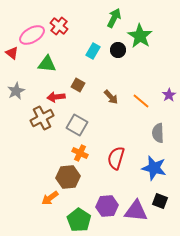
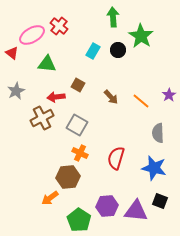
green arrow: moved 1 px left, 1 px up; rotated 30 degrees counterclockwise
green star: moved 1 px right
